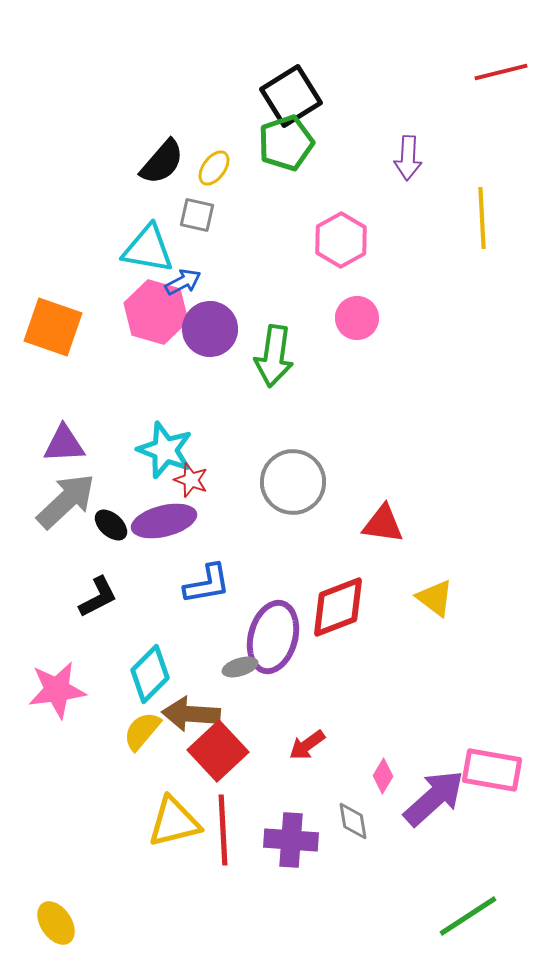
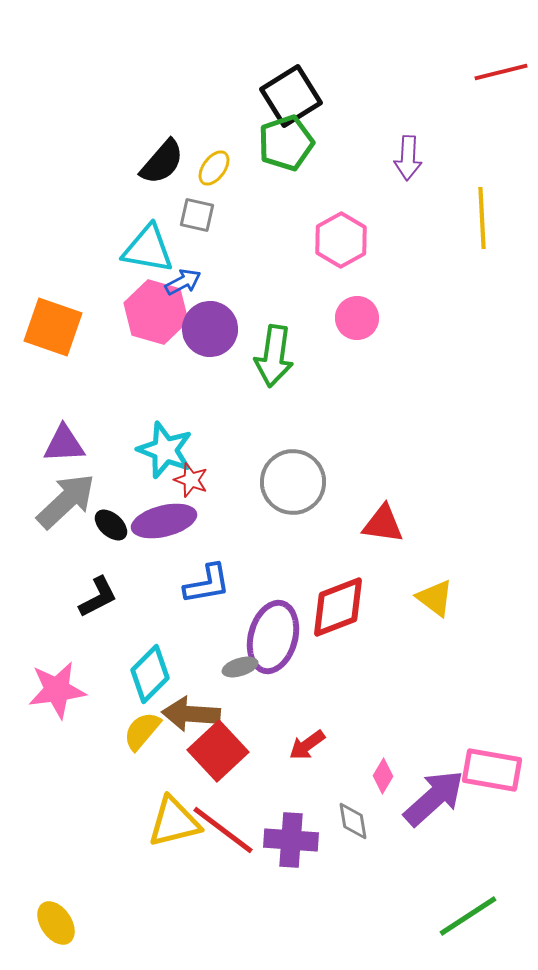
red line at (223, 830): rotated 50 degrees counterclockwise
